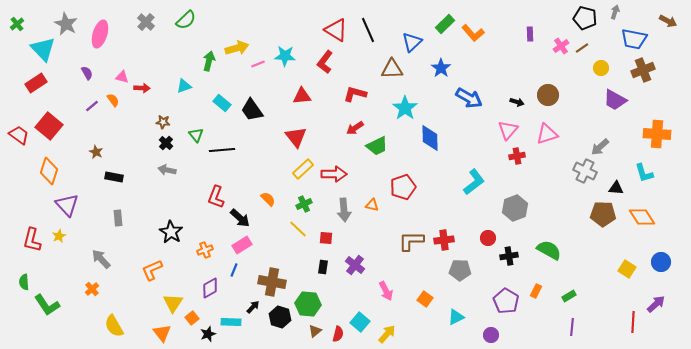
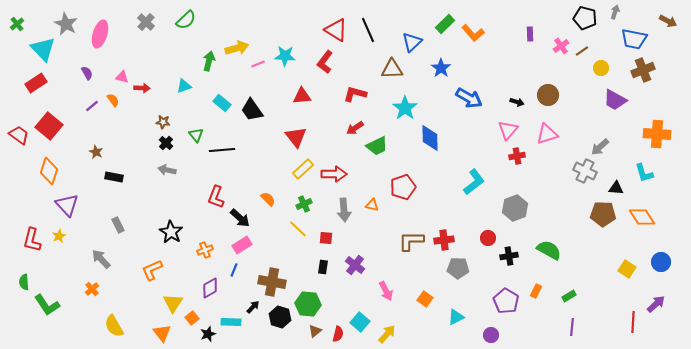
brown line at (582, 48): moved 3 px down
gray rectangle at (118, 218): moved 7 px down; rotated 21 degrees counterclockwise
gray pentagon at (460, 270): moved 2 px left, 2 px up
